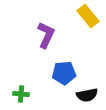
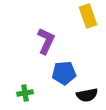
yellow rectangle: rotated 20 degrees clockwise
purple L-shape: moved 6 px down
green cross: moved 4 px right, 1 px up; rotated 14 degrees counterclockwise
